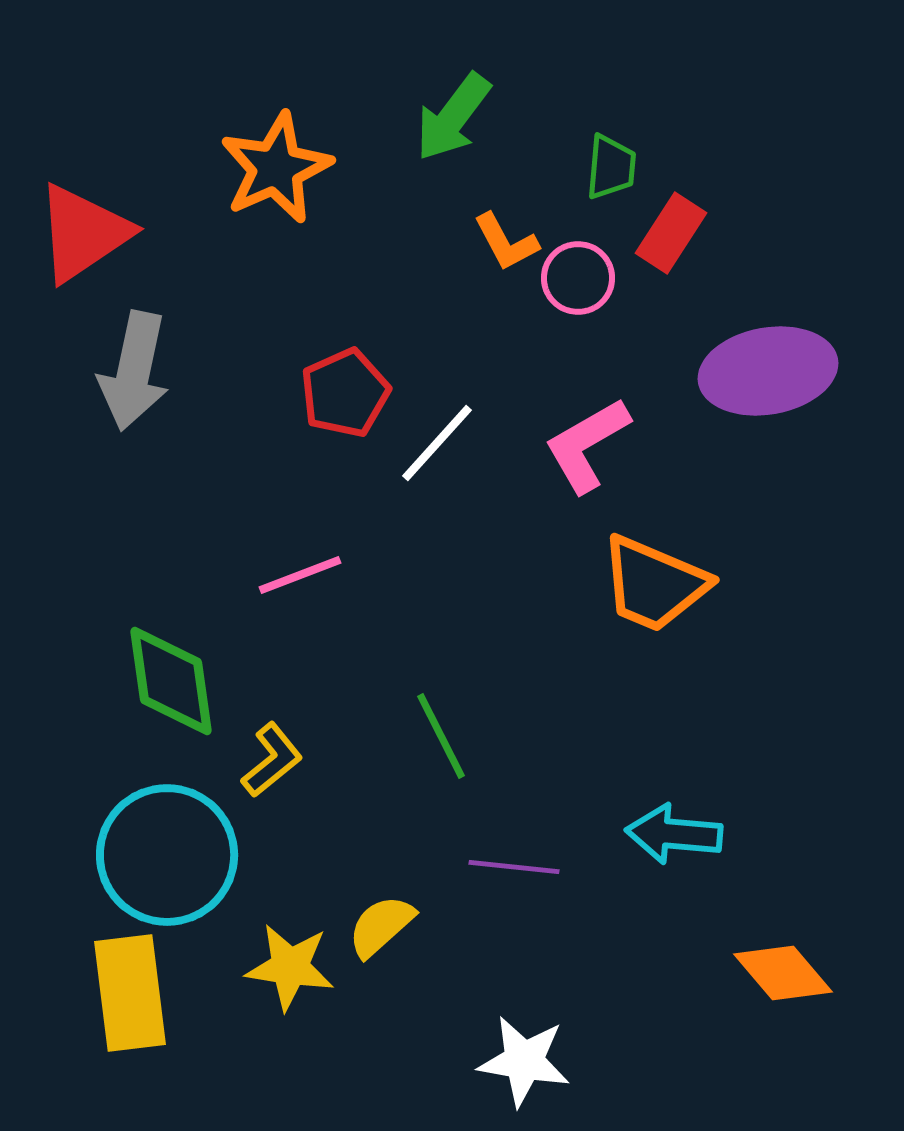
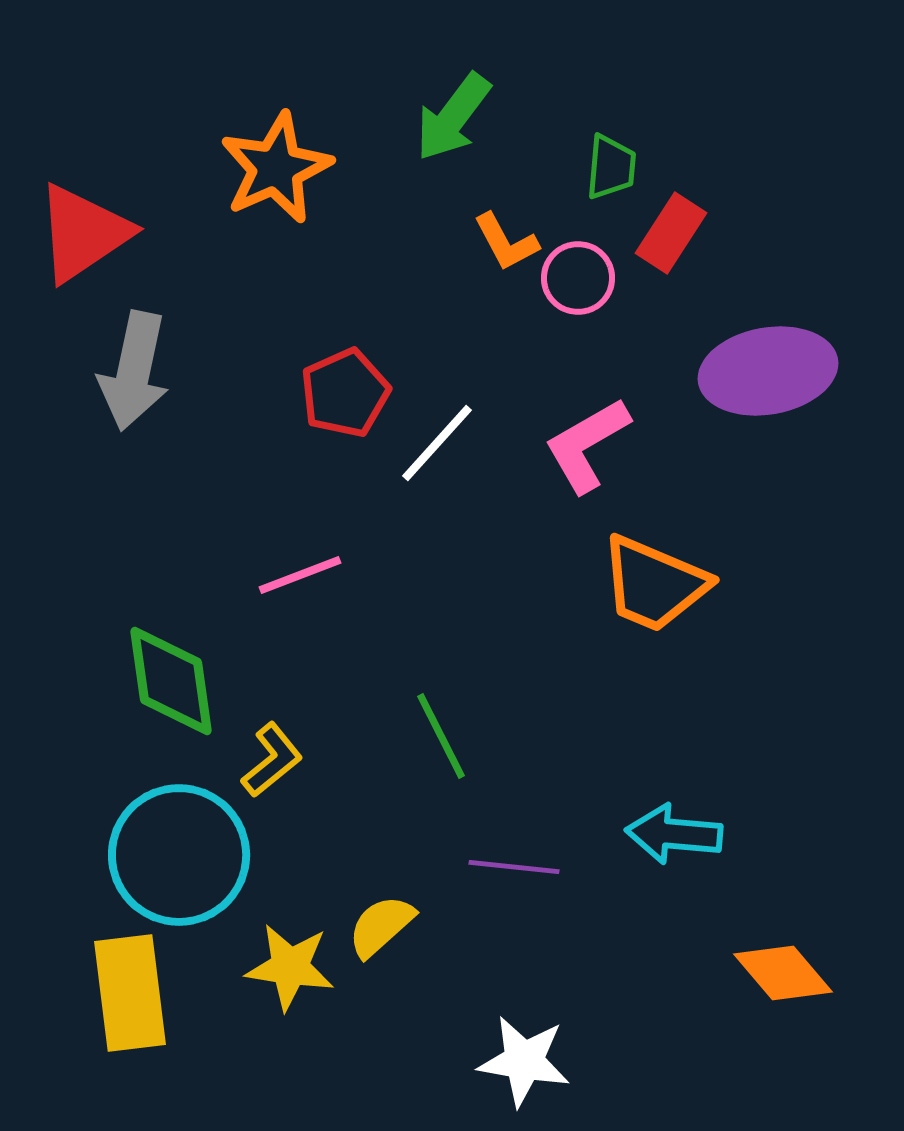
cyan circle: moved 12 px right
